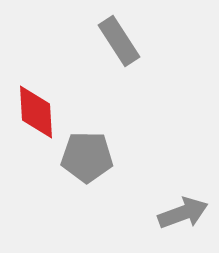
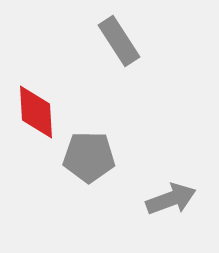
gray pentagon: moved 2 px right
gray arrow: moved 12 px left, 14 px up
